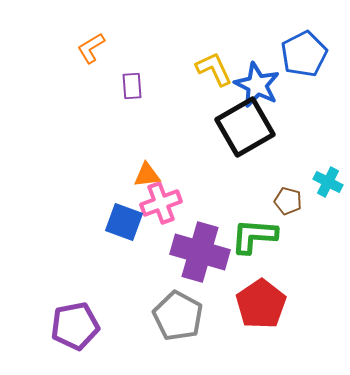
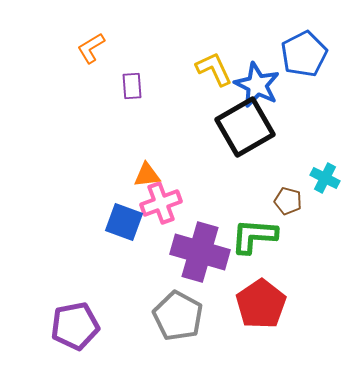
cyan cross: moved 3 px left, 4 px up
